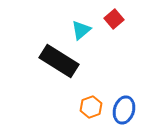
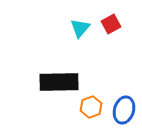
red square: moved 3 px left, 5 px down; rotated 12 degrees clockwise
cyan triangle: moved 1 px left, 2 px up; rotated 10 degrees counterclockwise
black rectangle: moved 21 px down; rotated 33 degrees counterclockwise
